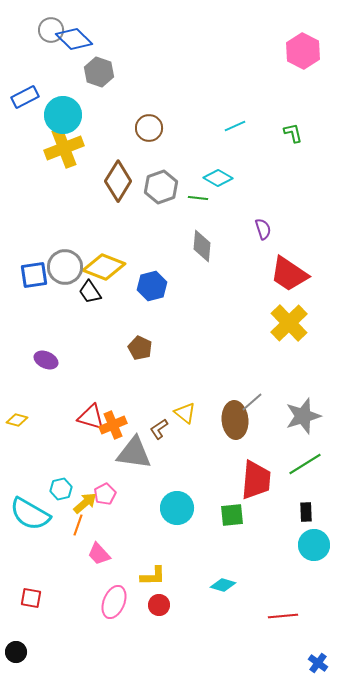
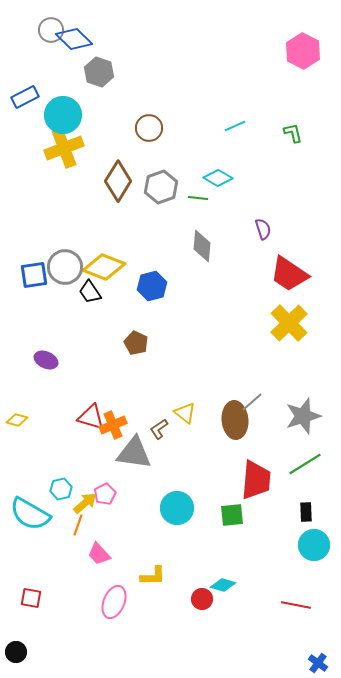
brown pentagon at (140, 348): moved 4 px left, 5 px up
red circle at (159, 605): moved 43 px right, 6 px up
red line at (283, 616): moved 13 px right, 11 px up; rotated 16 degrees clockwise
